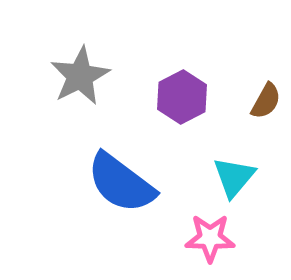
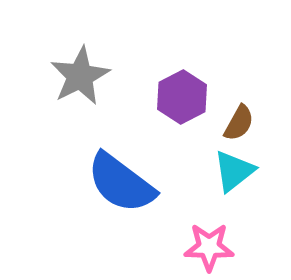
brown semicircle: moved 27 px left, 22 px down
cyan triangle: moved 6 px up; rotated 12 degrees clockwise
pink star: moved 1 px left, 9 px down
